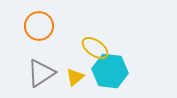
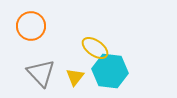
orange circle: moved 8 px left
gray triangle: rotated 40 degrees counterclockwise
yellow triangle: rotated 12 degrees counterclockwise
